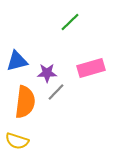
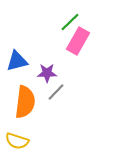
pink rectangle: moved 13 px left, 27 px up; rotated 44 degrees counterclockwise
